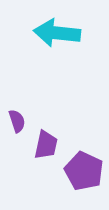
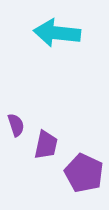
purple semicircle: moved 1 px left, 4 px down
purple pentagon: moved 2 px down
